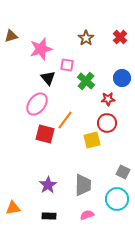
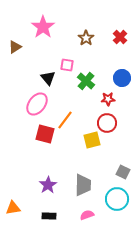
brown triangle: moved 4 px right, 11 px down; rotated 16 degrees counterclockwise
pink star: moved 2 px right, 22 px up; rotated 20 degrees counterclockwise
